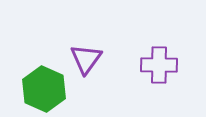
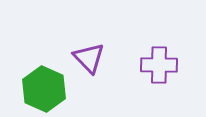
purple triangle: moved 3 px right, 1 px up; rotated 20 degrees counterclockwise
